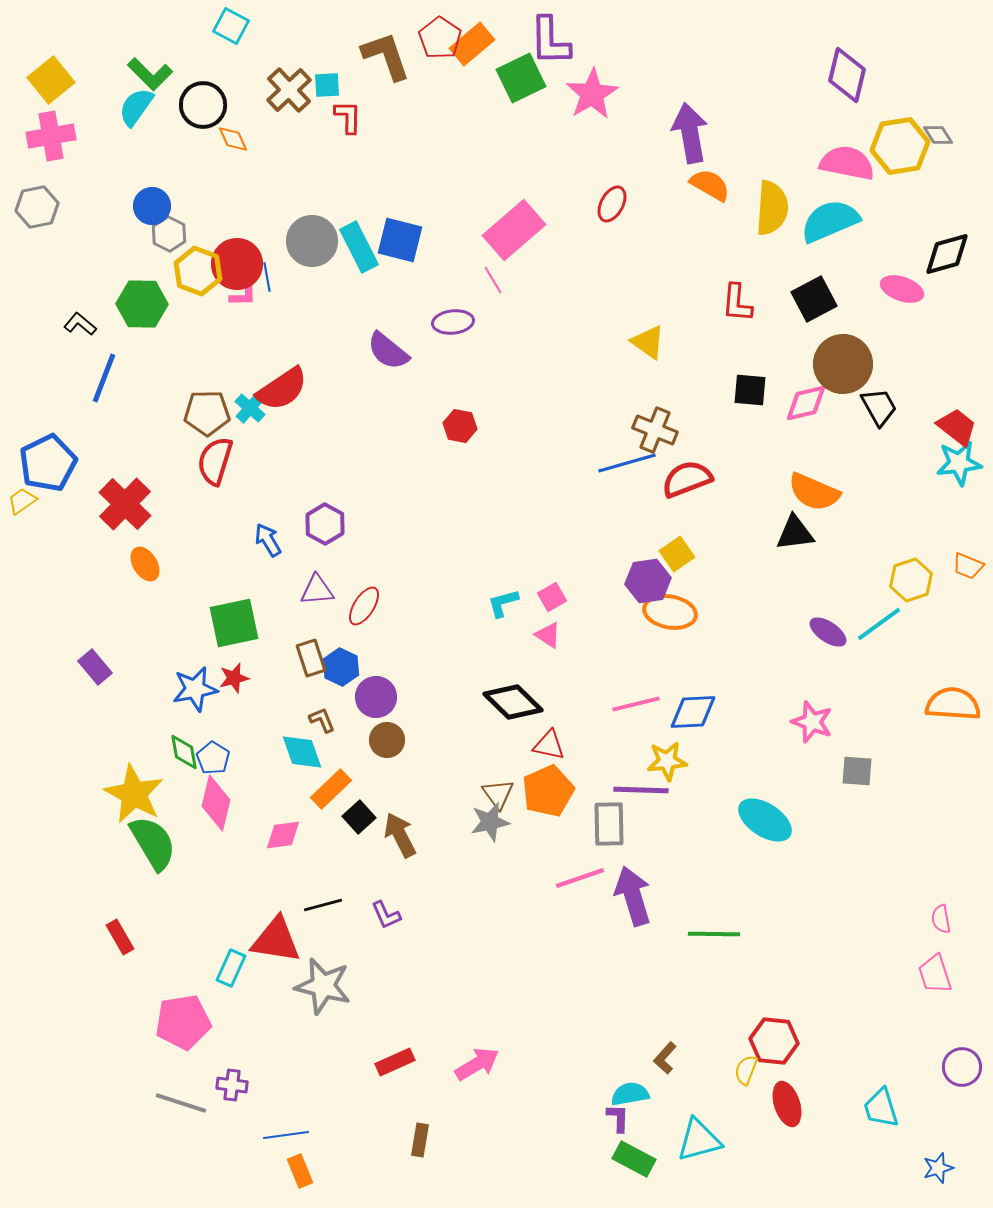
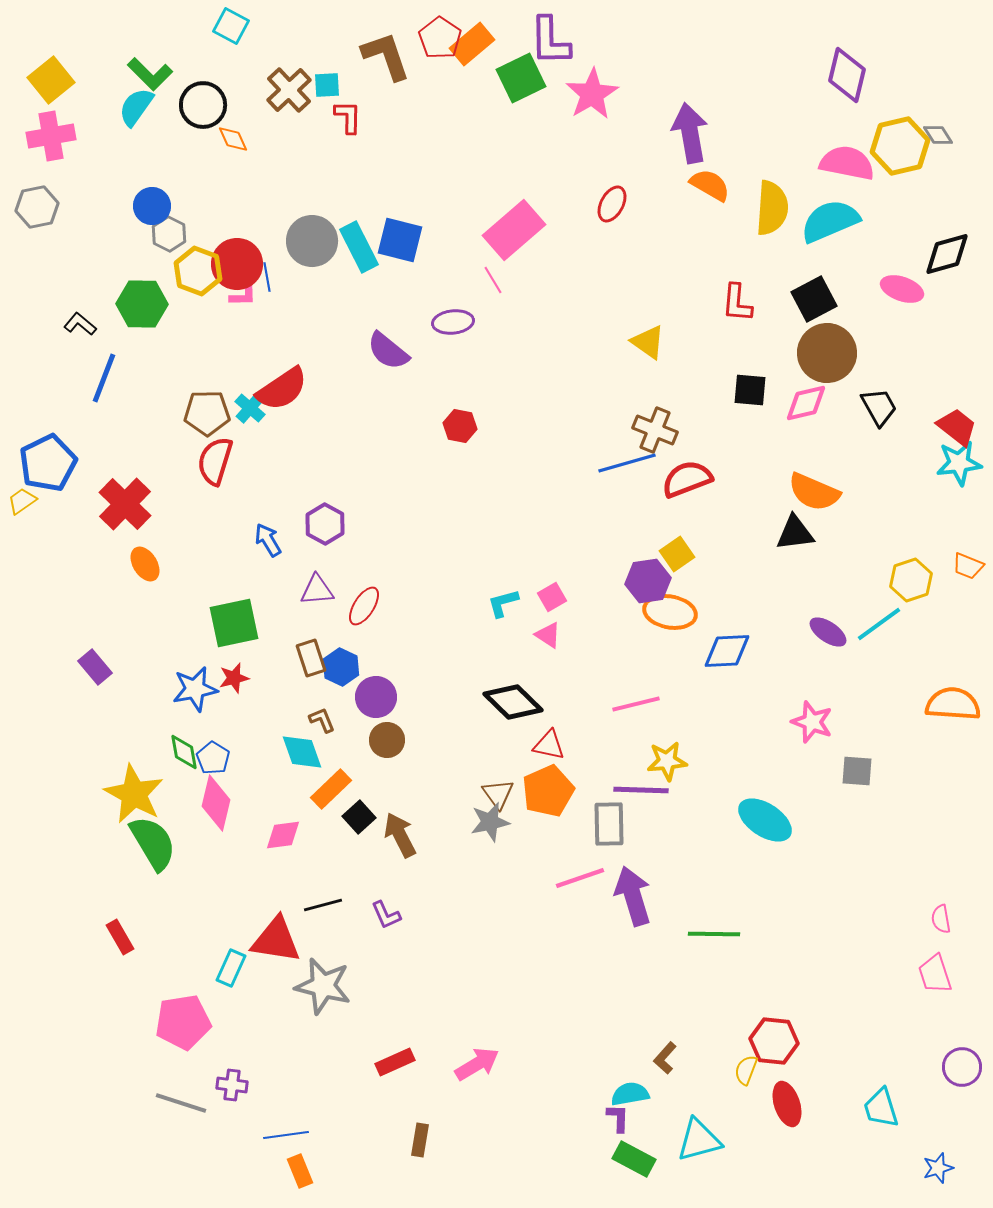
yellow hexagon at (900, 146): rotated 4 degrees counterclockwise
brown circle at (843, 364): moved 16 px left, 11 px up
blue diamond at (693, 712): moved 34 px right, 61 px up
